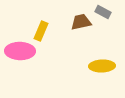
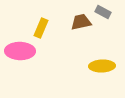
yellow rectangle: moved 3 px up
